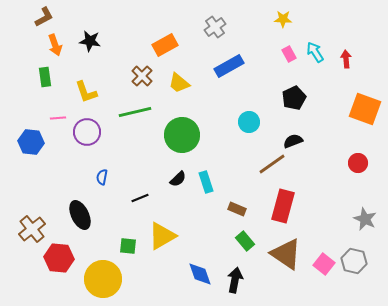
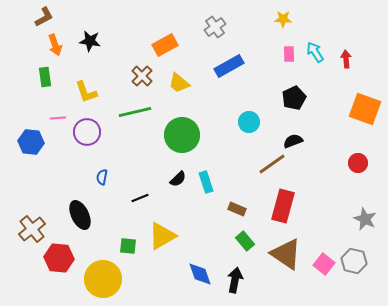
pink rectangle at (289, 54): rotated 28 degrees clockwise
